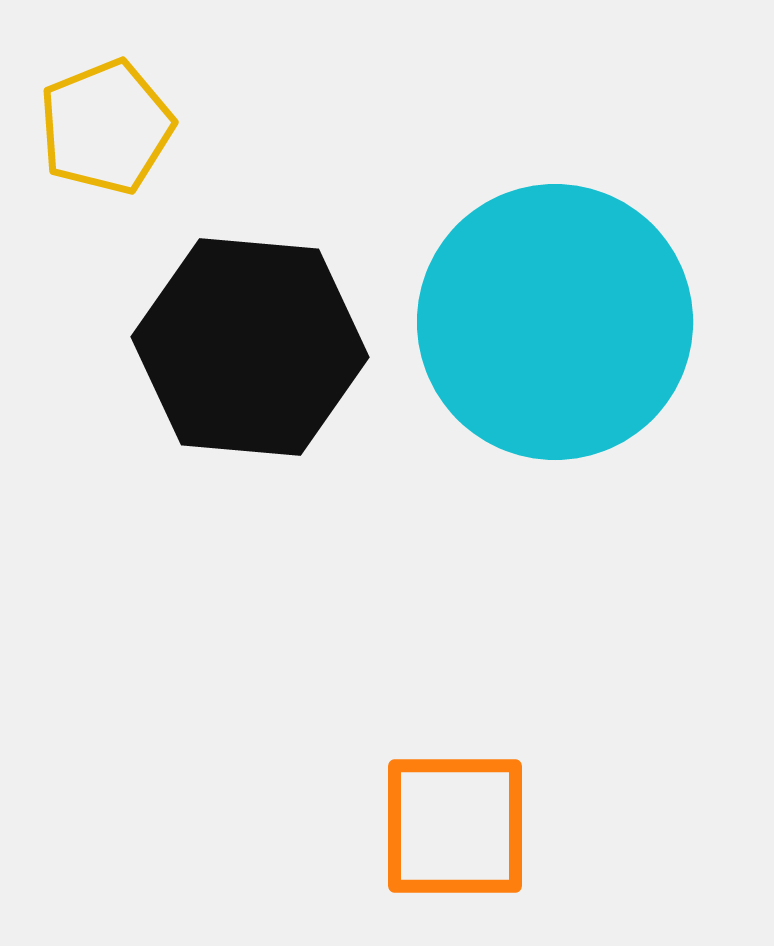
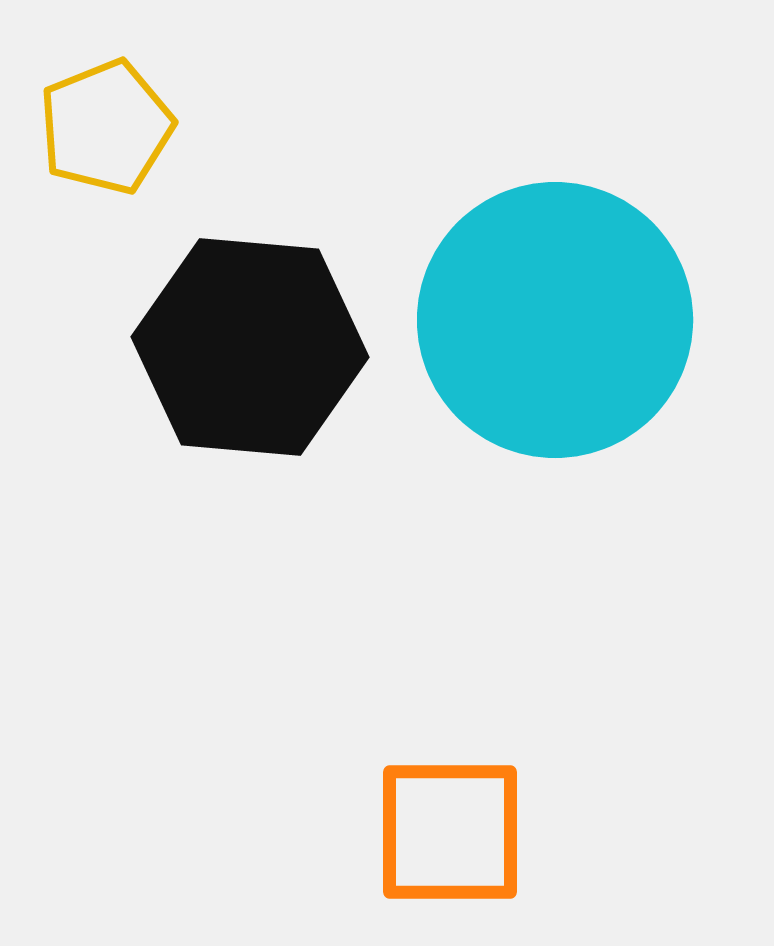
cyan circle: moved 2 px up
orange square: moved 5 px left, 6 px down
